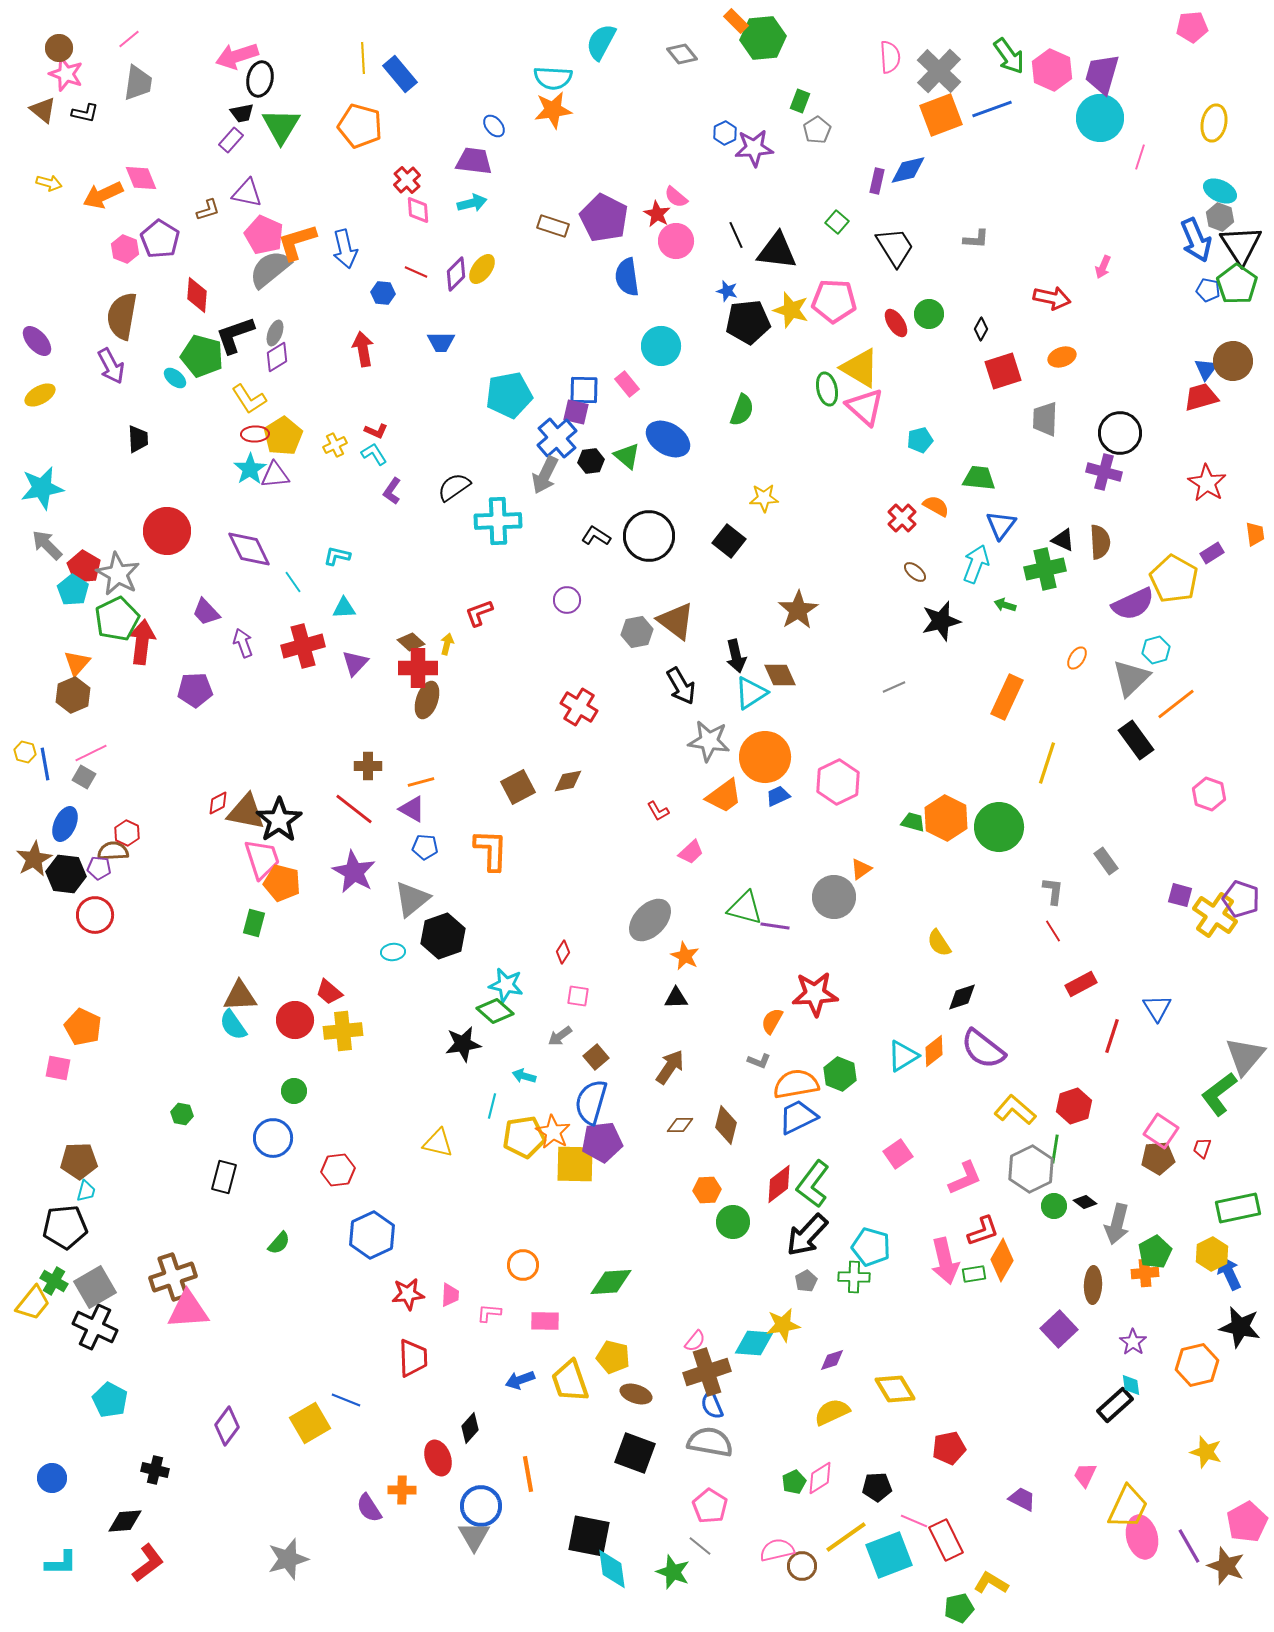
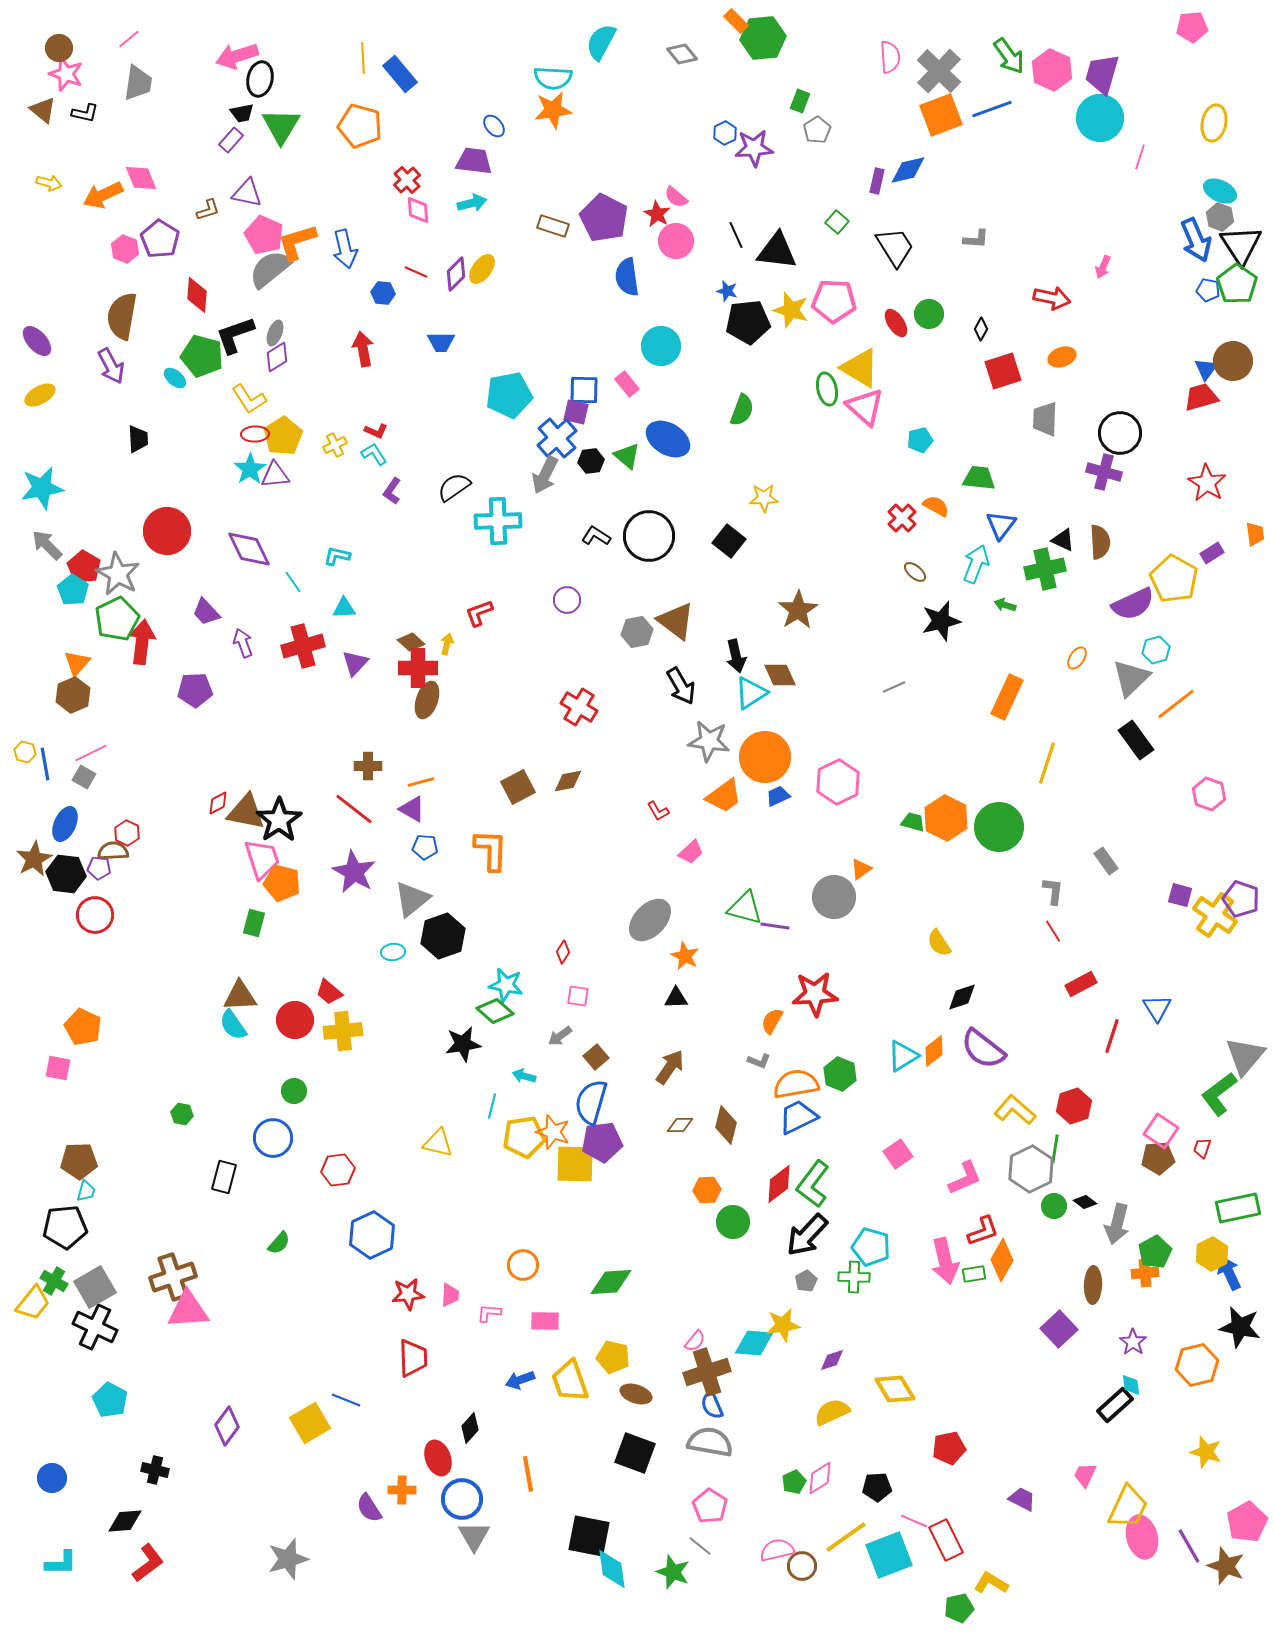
orange star at (553, 1132): rotated 12 degrees counterclockwise
blue circle at (481, 1506): moved 19 px left, 7 px up
